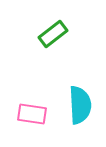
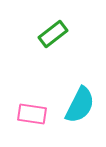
cyan semicircle: rotated 30 degrees clockwise
